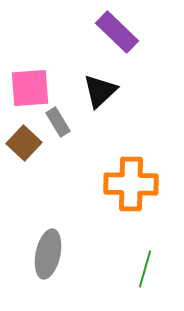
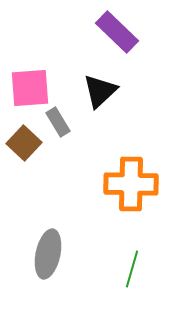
green line: moved 13 px left
